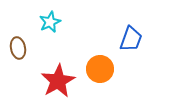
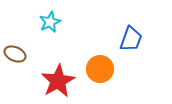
brown ellipse: moved 3 px left, 6 px down; rotated 55 degrees counterclockwise
